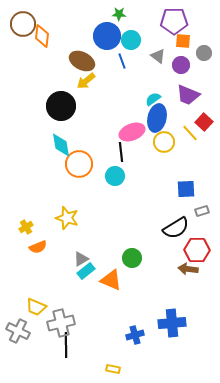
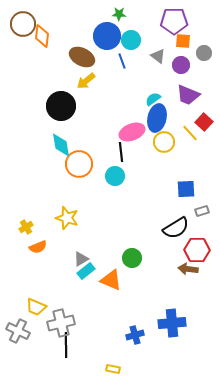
brown ellipse at (82, 61): moved 4 px up
